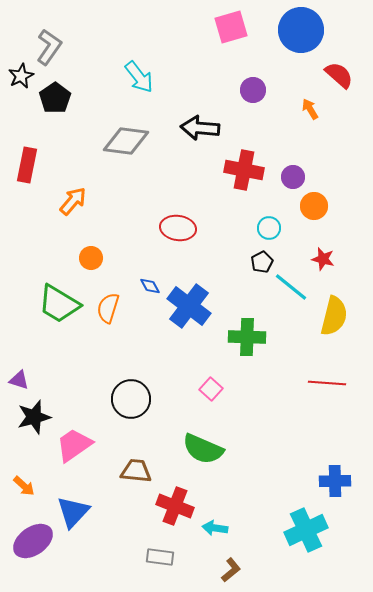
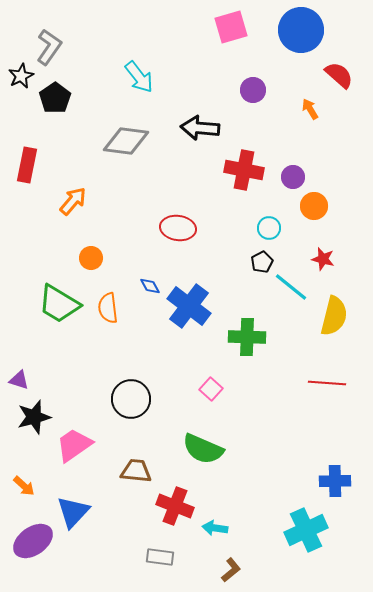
orange semicircle at (108, 308): rotated 24 degrees counterclockwise
